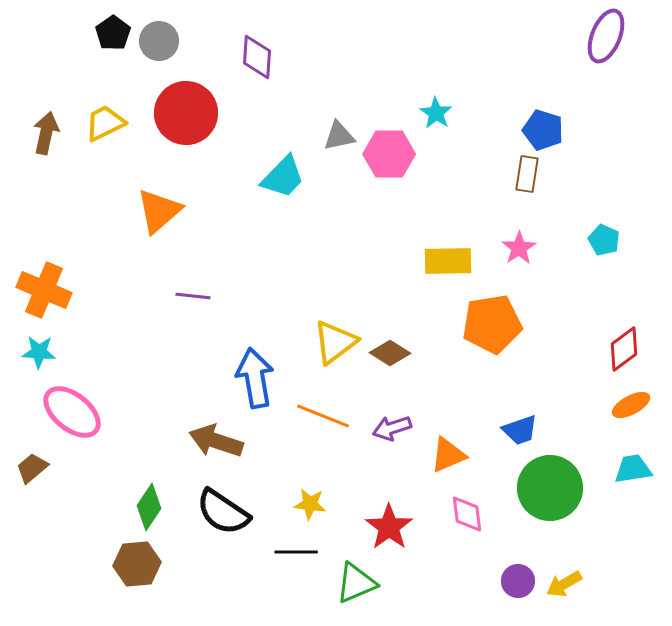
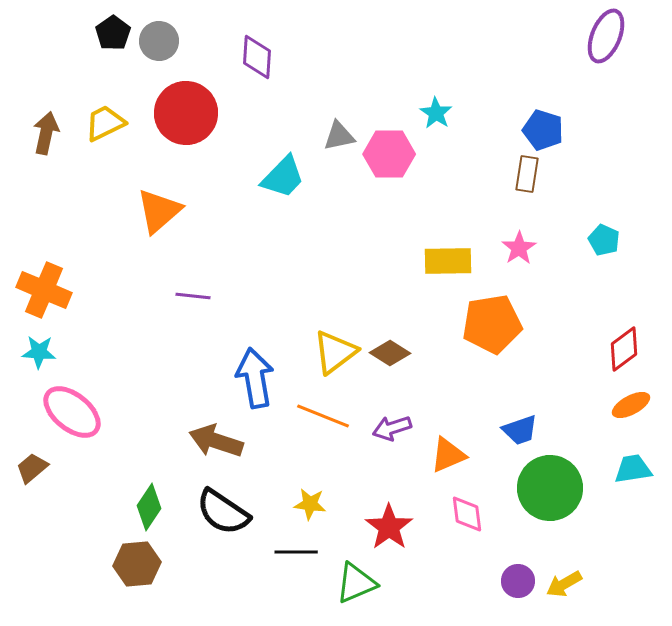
yellow triangle at (335, 342): moved 10 px down
